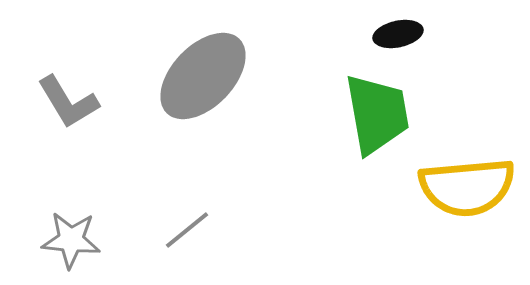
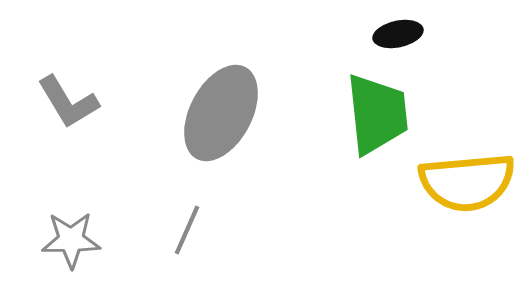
gray ellipse: moved 18 px right, 37 px down; rotated 16 degrees counterclockwise
green trapezoid: rotated 4 degrees clockwise
yellow semicircle: moved 5 px up
gray line: rotated 27 degrees counterclockwise
gray star: rotated 6 degrees counterclockwise
